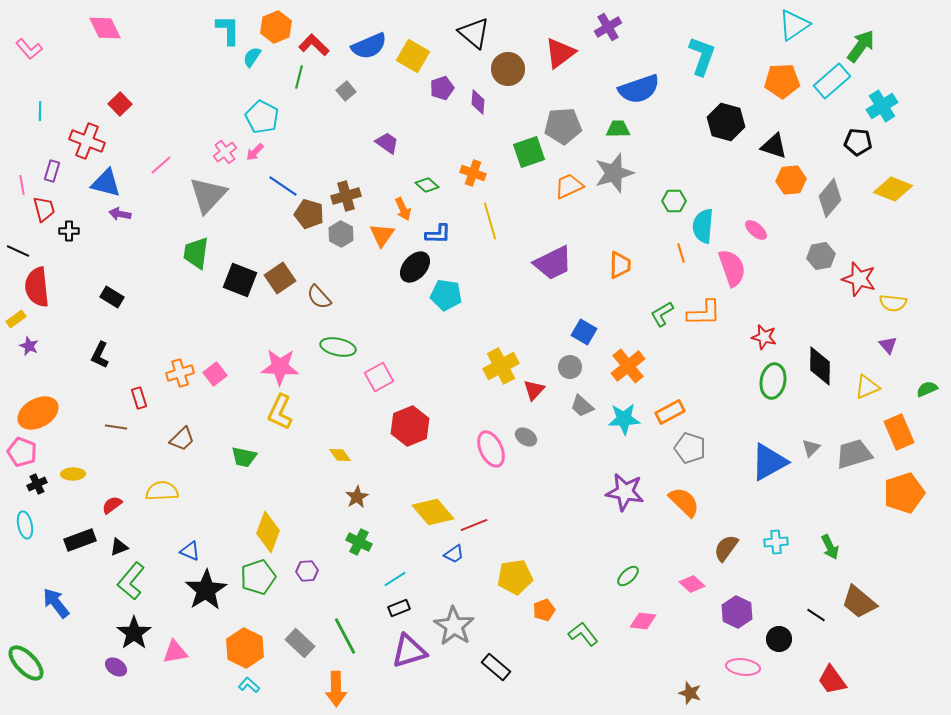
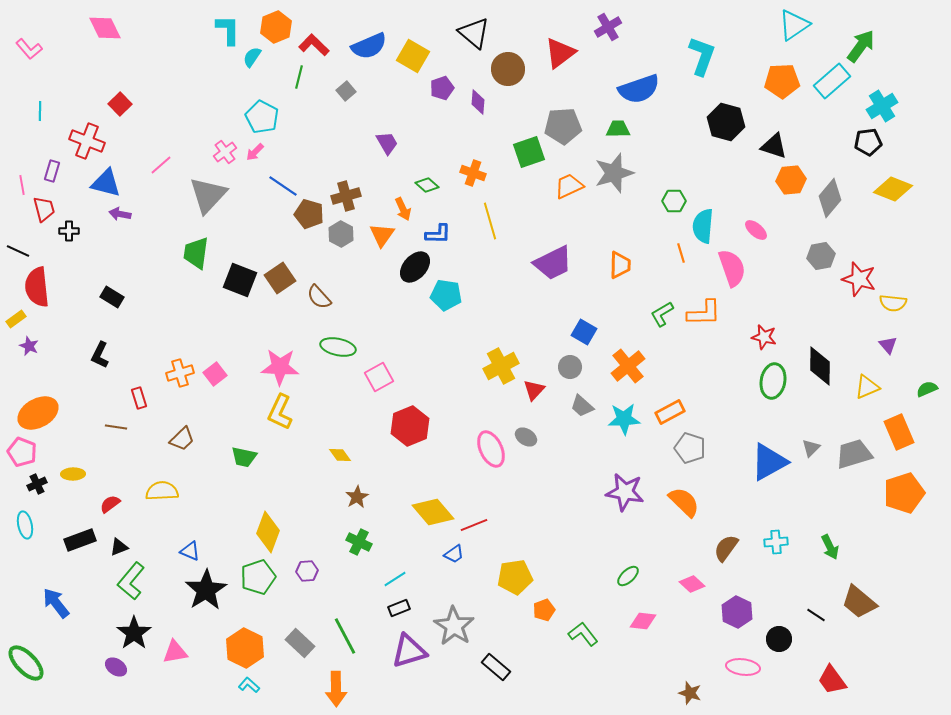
black pentagon at (858, 142): moved 10 px right; rotated 12 degrees counterclockwise
purple trapezoid at (387, 143): rotated 25 degrees clockwise
red semicircle at (112, 505): moved 2 px left, 1 px up
